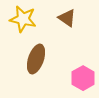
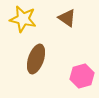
pink hexagon: moved 1 px left, 2 px up; rotated 15 degrees clockwise
